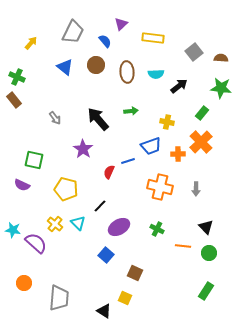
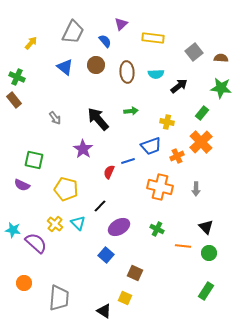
orange cross at (178, 154): moved 1 px left, 2 px down; rotated 24 degrees counterclockwise
